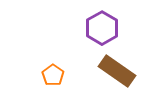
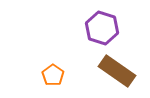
purple hexagon: rotated 12 degrees counterclockwise
